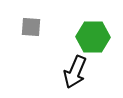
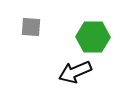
black arrow: rotated 44 degrees clockwise
